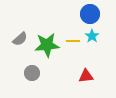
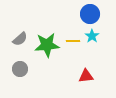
gray circle: moved 12 px left, 4 px up
